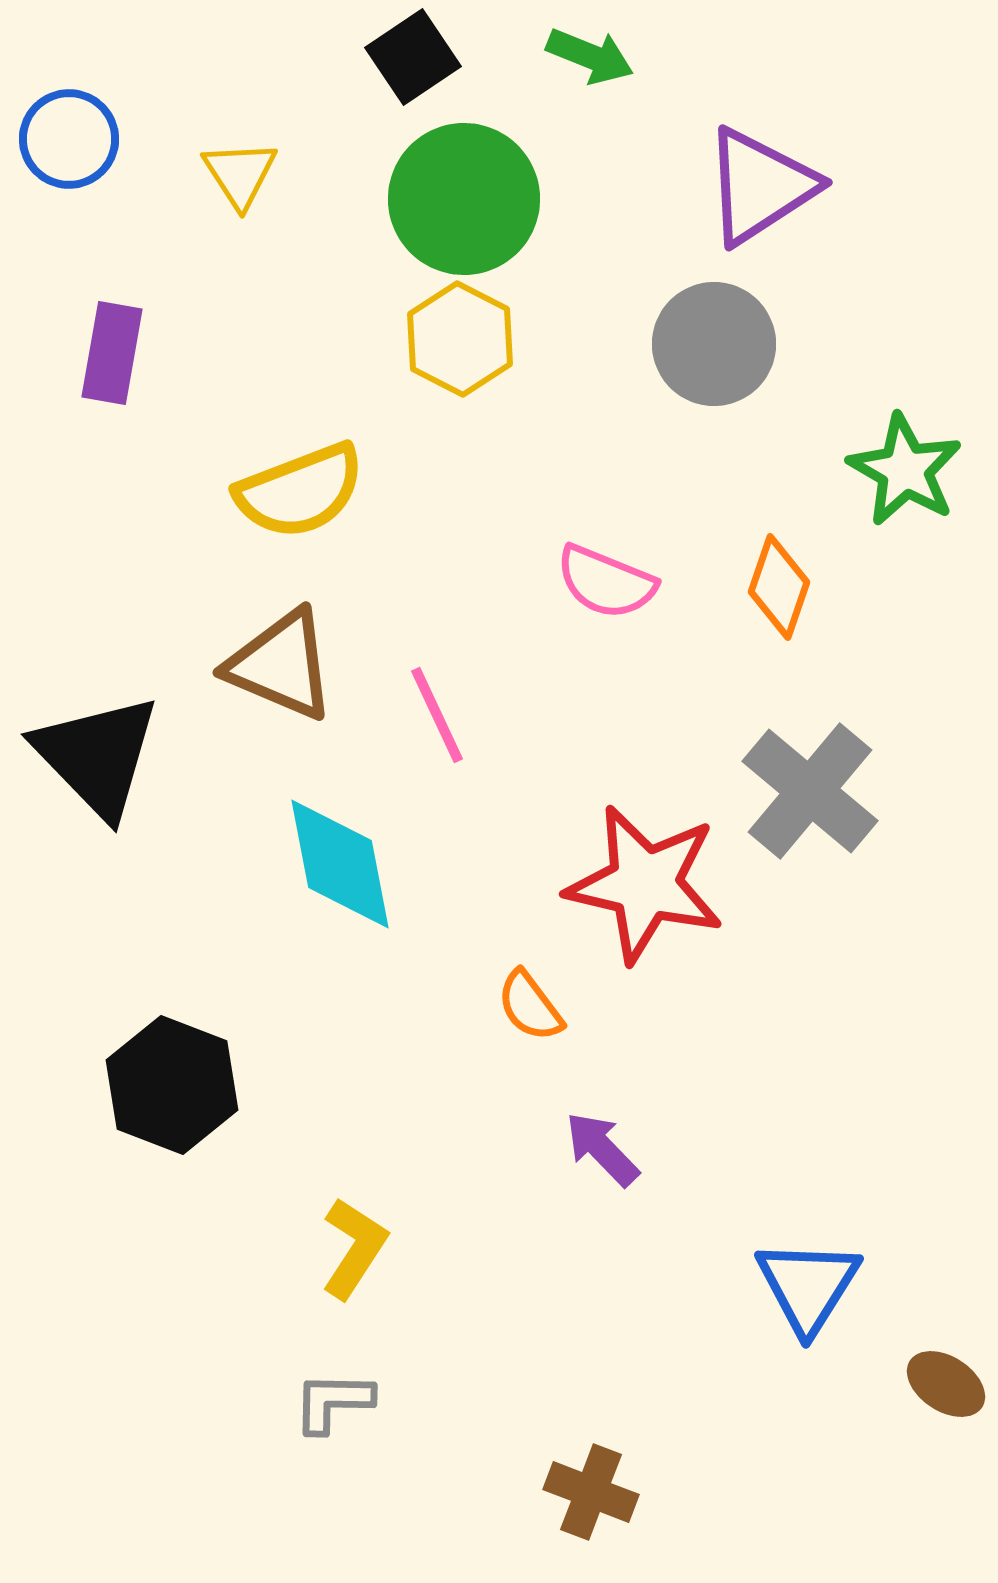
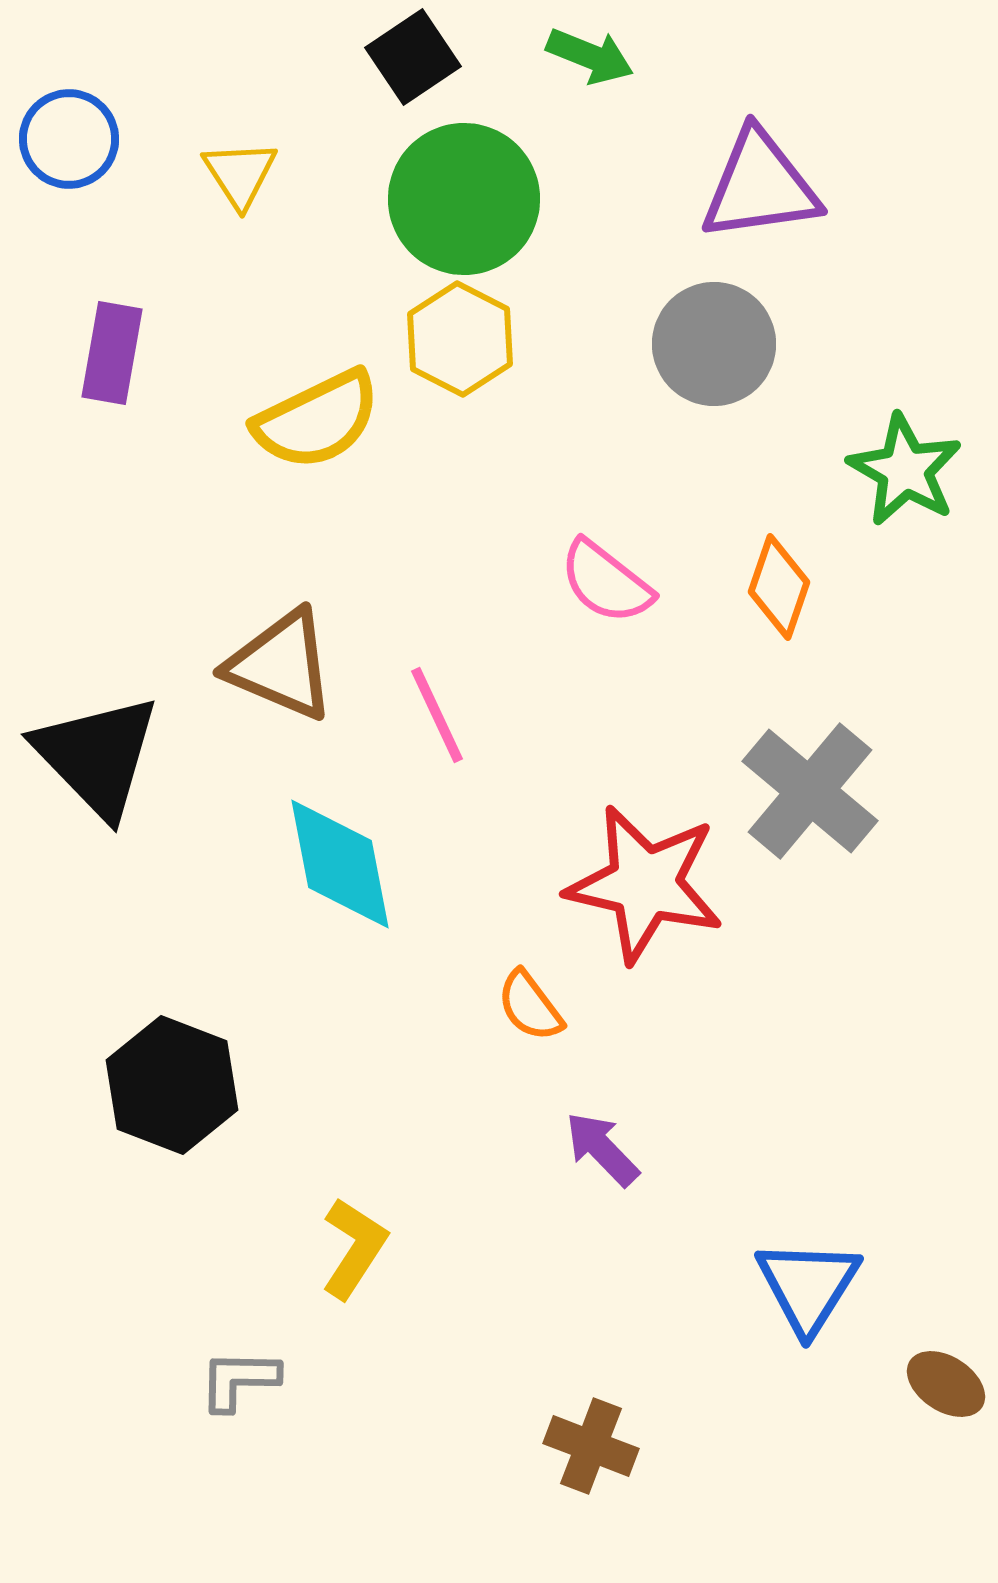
purple triangle: rotated 25 degrees clockwise
yellow semicircle: moved 17 px right, 71 px up; rotated 5 degrees counterclockwise
pink semicircle: rotated 16 degrees clockwise
gray L-shape: moved 94 px left, 22 px up
brown cross: moved 46 px up
